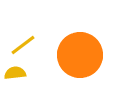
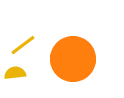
orange circle: moved 7 px left, 4 px down
